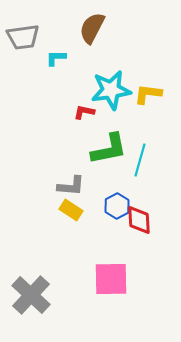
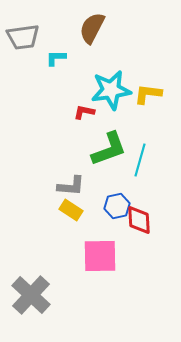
green L-shape: rotated 9 degrees counterclockwise
blue hexagon: rotated 15 degrees clockwise
pink square: moved 11 px left, 23 px up
